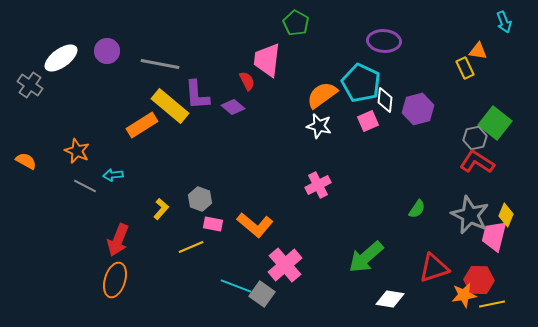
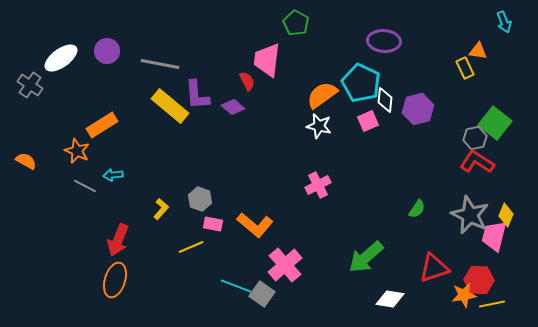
orange rectangle at (142, 125): moved 40 px left
